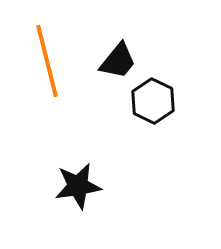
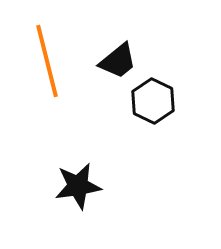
black trapezoid: rotated 12 degrees clockwise
